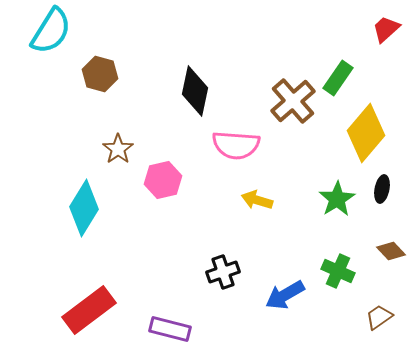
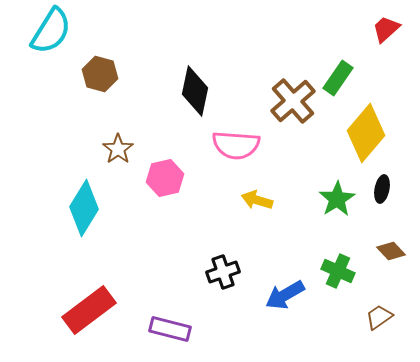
pink hexagon: moved 2 px right, 2 px up
